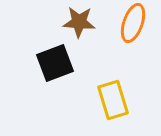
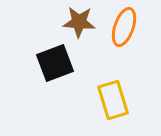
orange ellipse: moved 9 px left, 4 px down
